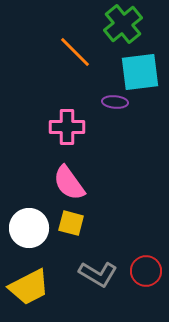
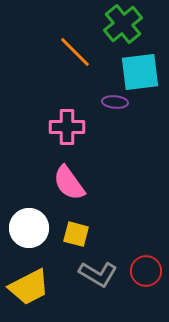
yellow square: moved 5 px right, 11 px down
